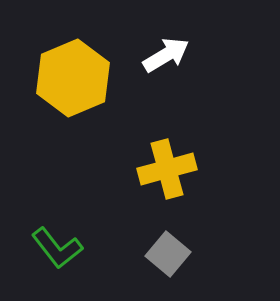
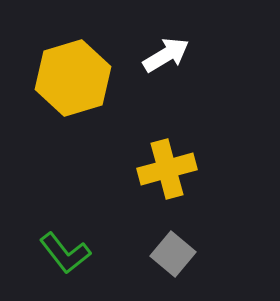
yellow hexagon: rotated 6 degrees clockwise
green L-shape: moved 8 px right, 5 px down
gray square: moved 5 px right
